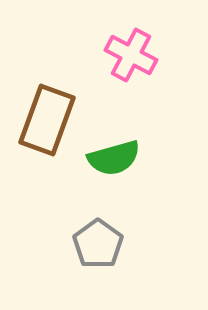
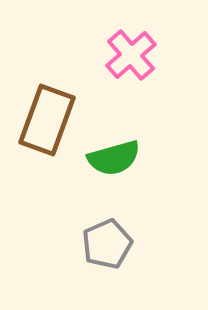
pink cross: rotated 21 degrees clockwise
gray pentagon: moved 9 px right; rotated 12 degrees clockwise
